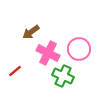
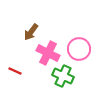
brown arrow: rotated 18 degrees counterclockwise
red line: rotated 64 degrees clockwise
